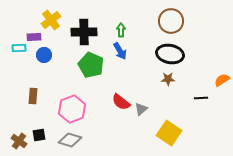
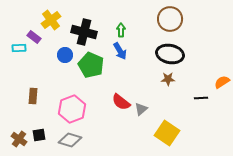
brown circle: moved 1 px left, 2 px up
black cross: rotated 15 degrees clockwise
purple rectangle: rotated 40 degrees clockwise
blue circle: moved 21 px right
orange semicircle: moved 2 px down
yellow square: moved 2 px left
brown cross: moved 2 px up
